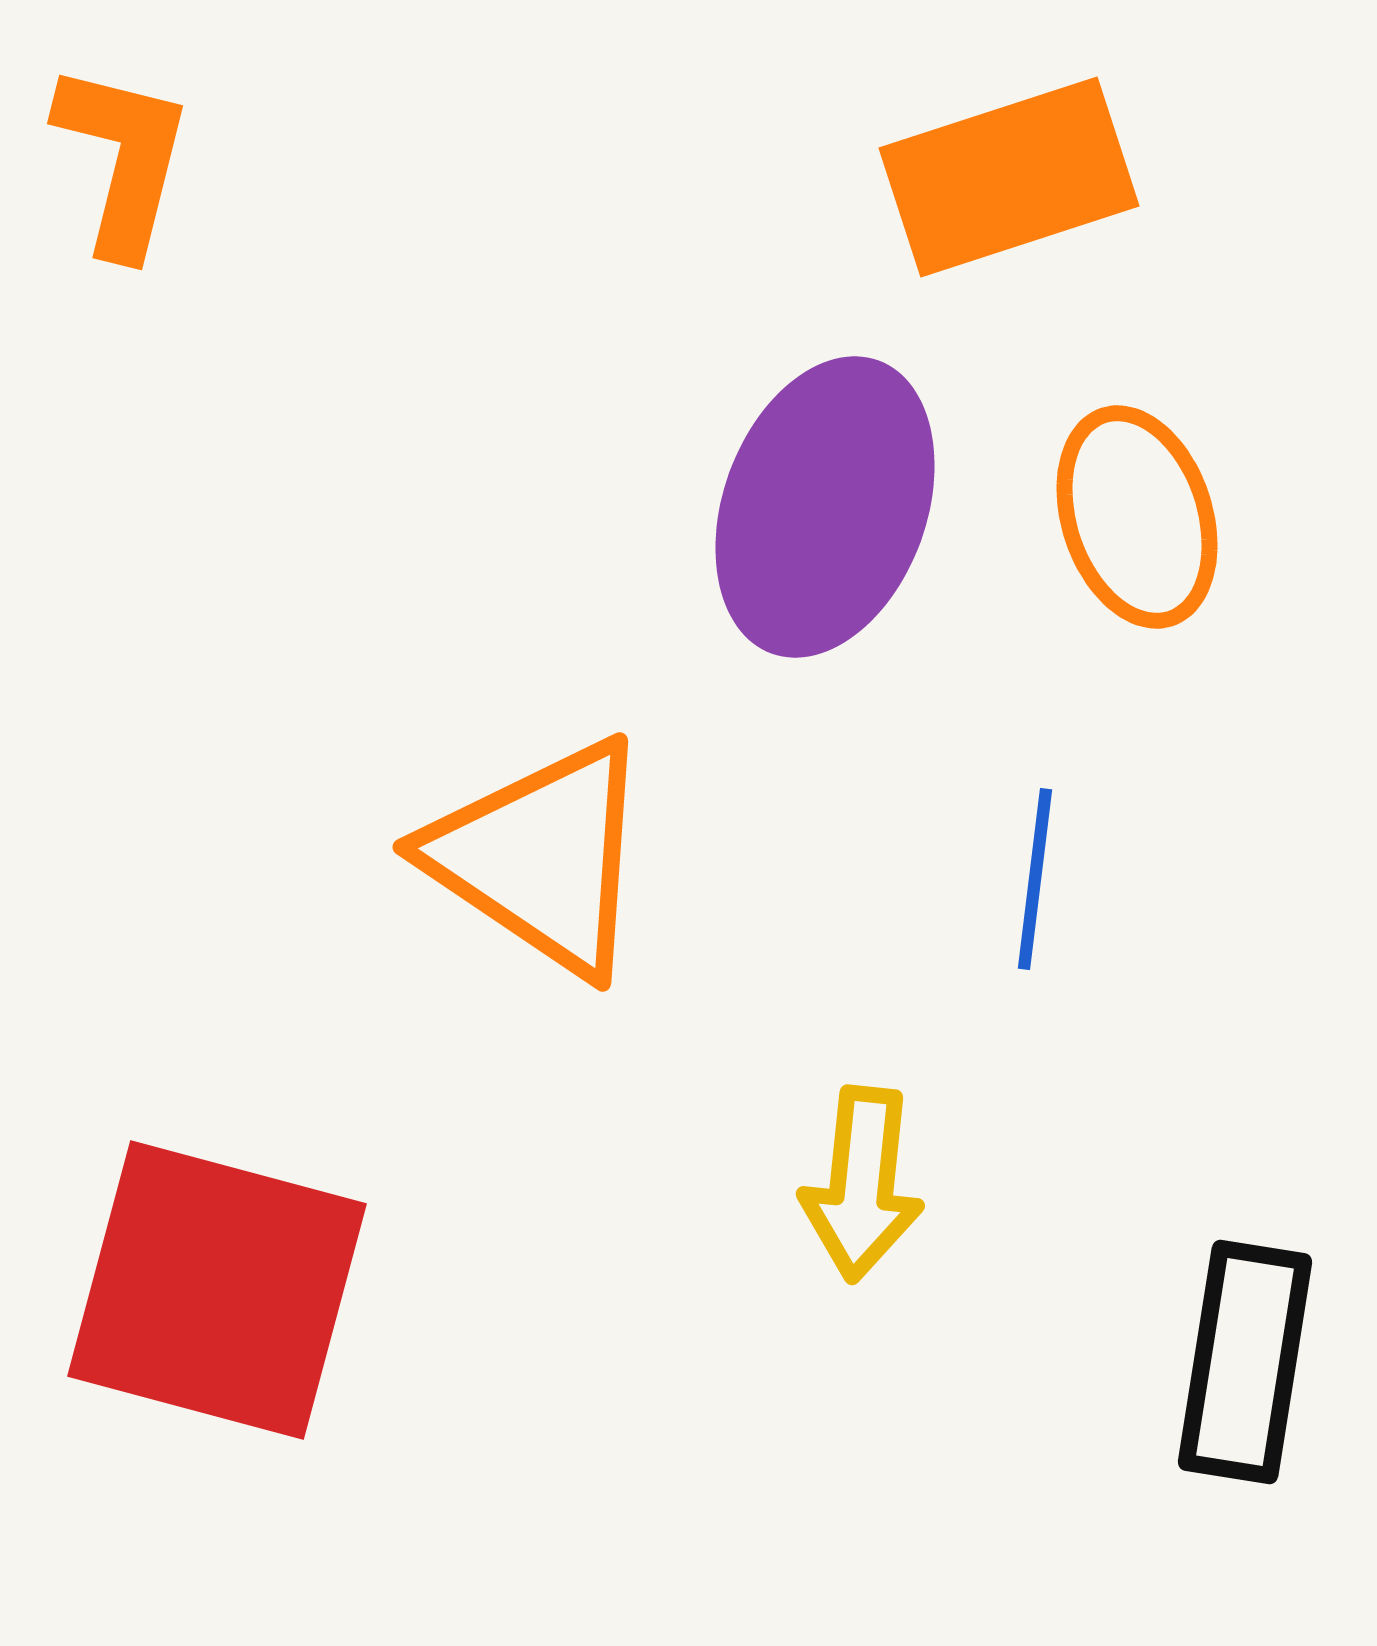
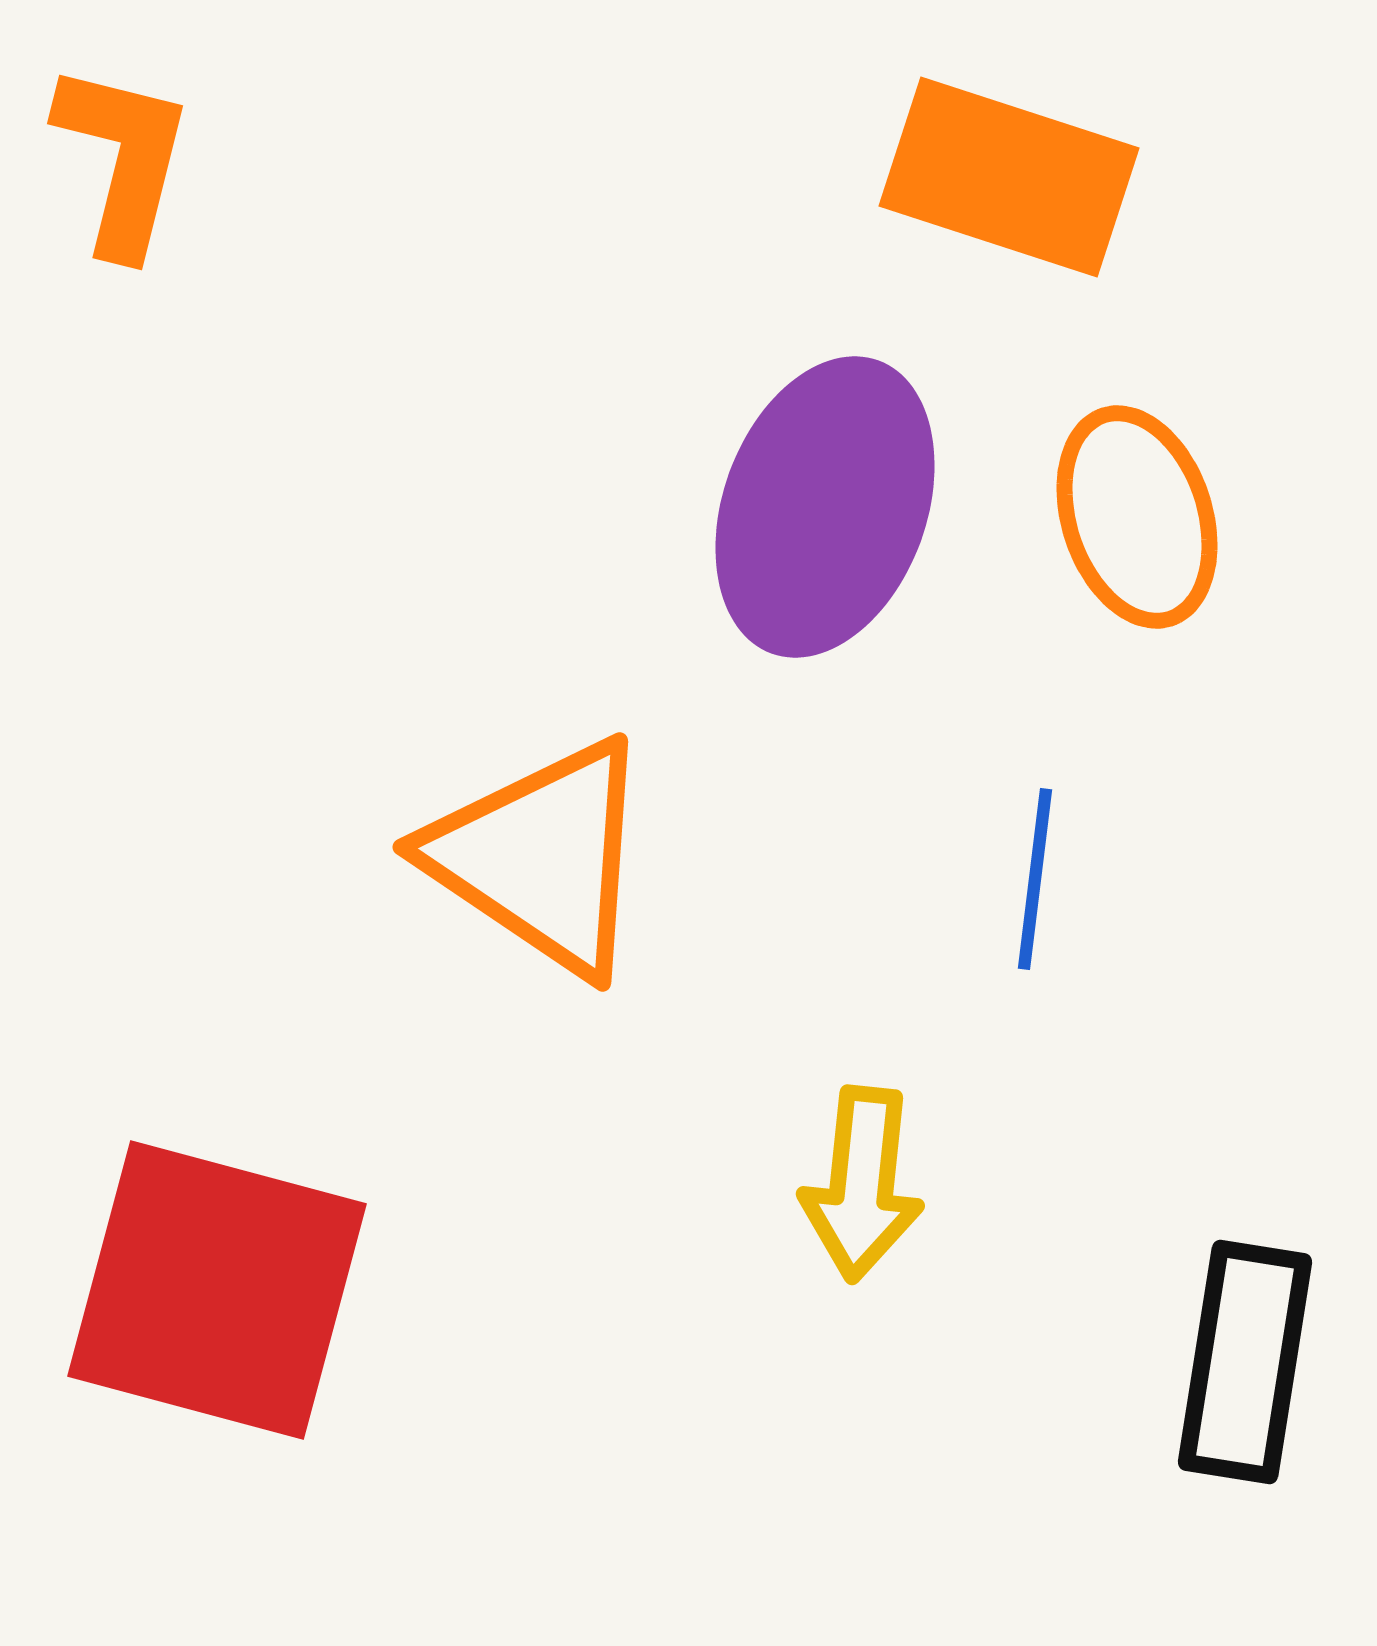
orange rectangle: rotated 36 degrees clockwise
